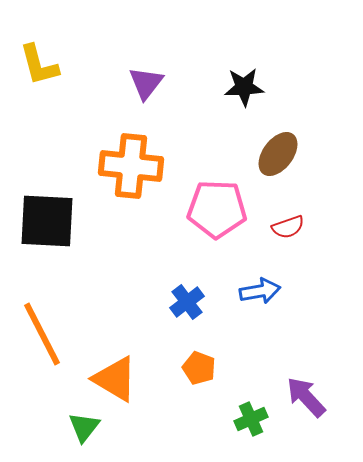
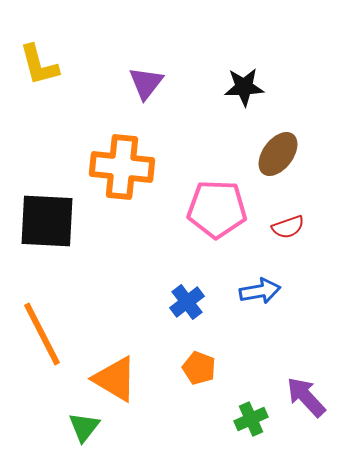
orange cross: moved 9 px left, 1 px down
